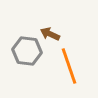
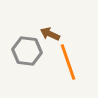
orange line: moved 1 px left, 4 px up
